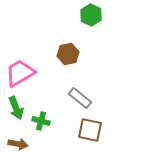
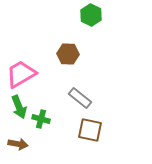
brown hexagon: rotated 15 degrees clockwise
pink trapezoid: moved 1 px right, 1 px down
green arrow: moved 3 px right, 1 px up
green cross: moved 2 px up
